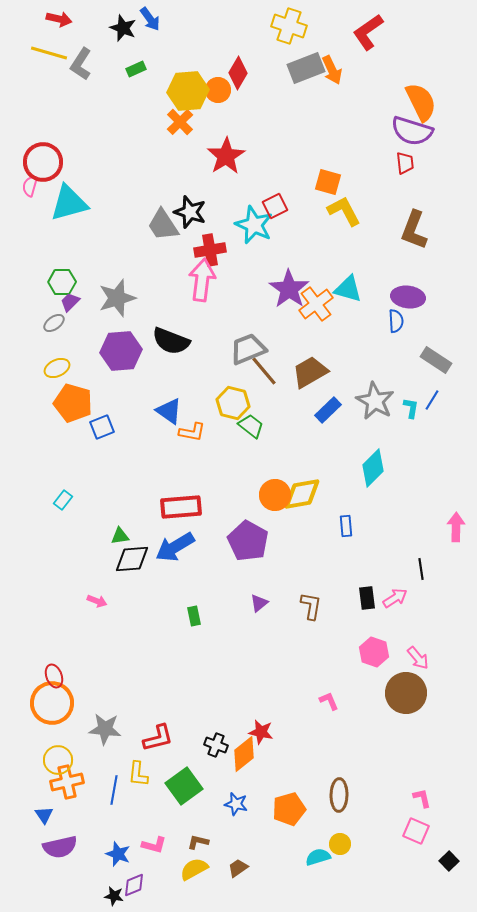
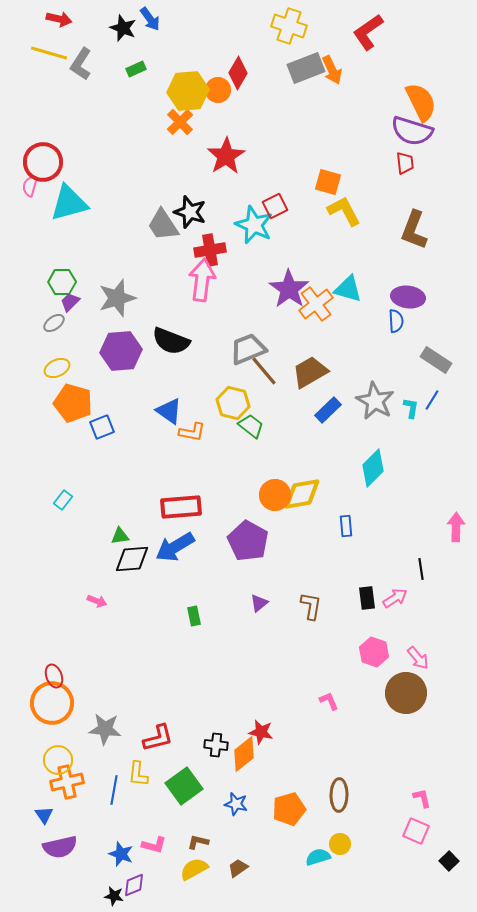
black cross at (216, 745): rotated 15 degrees counterclockwise
blue star at (118, 854): moved 3 px right
